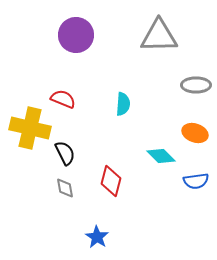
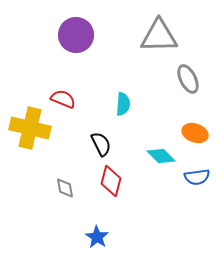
gray ellipse: moved 8 px left, 6 px up; rotated 64 degrees clockwise
black semicircle: moved 36 px right, 9 px up
blue semicircle: moved 1 px right, 4 px up
